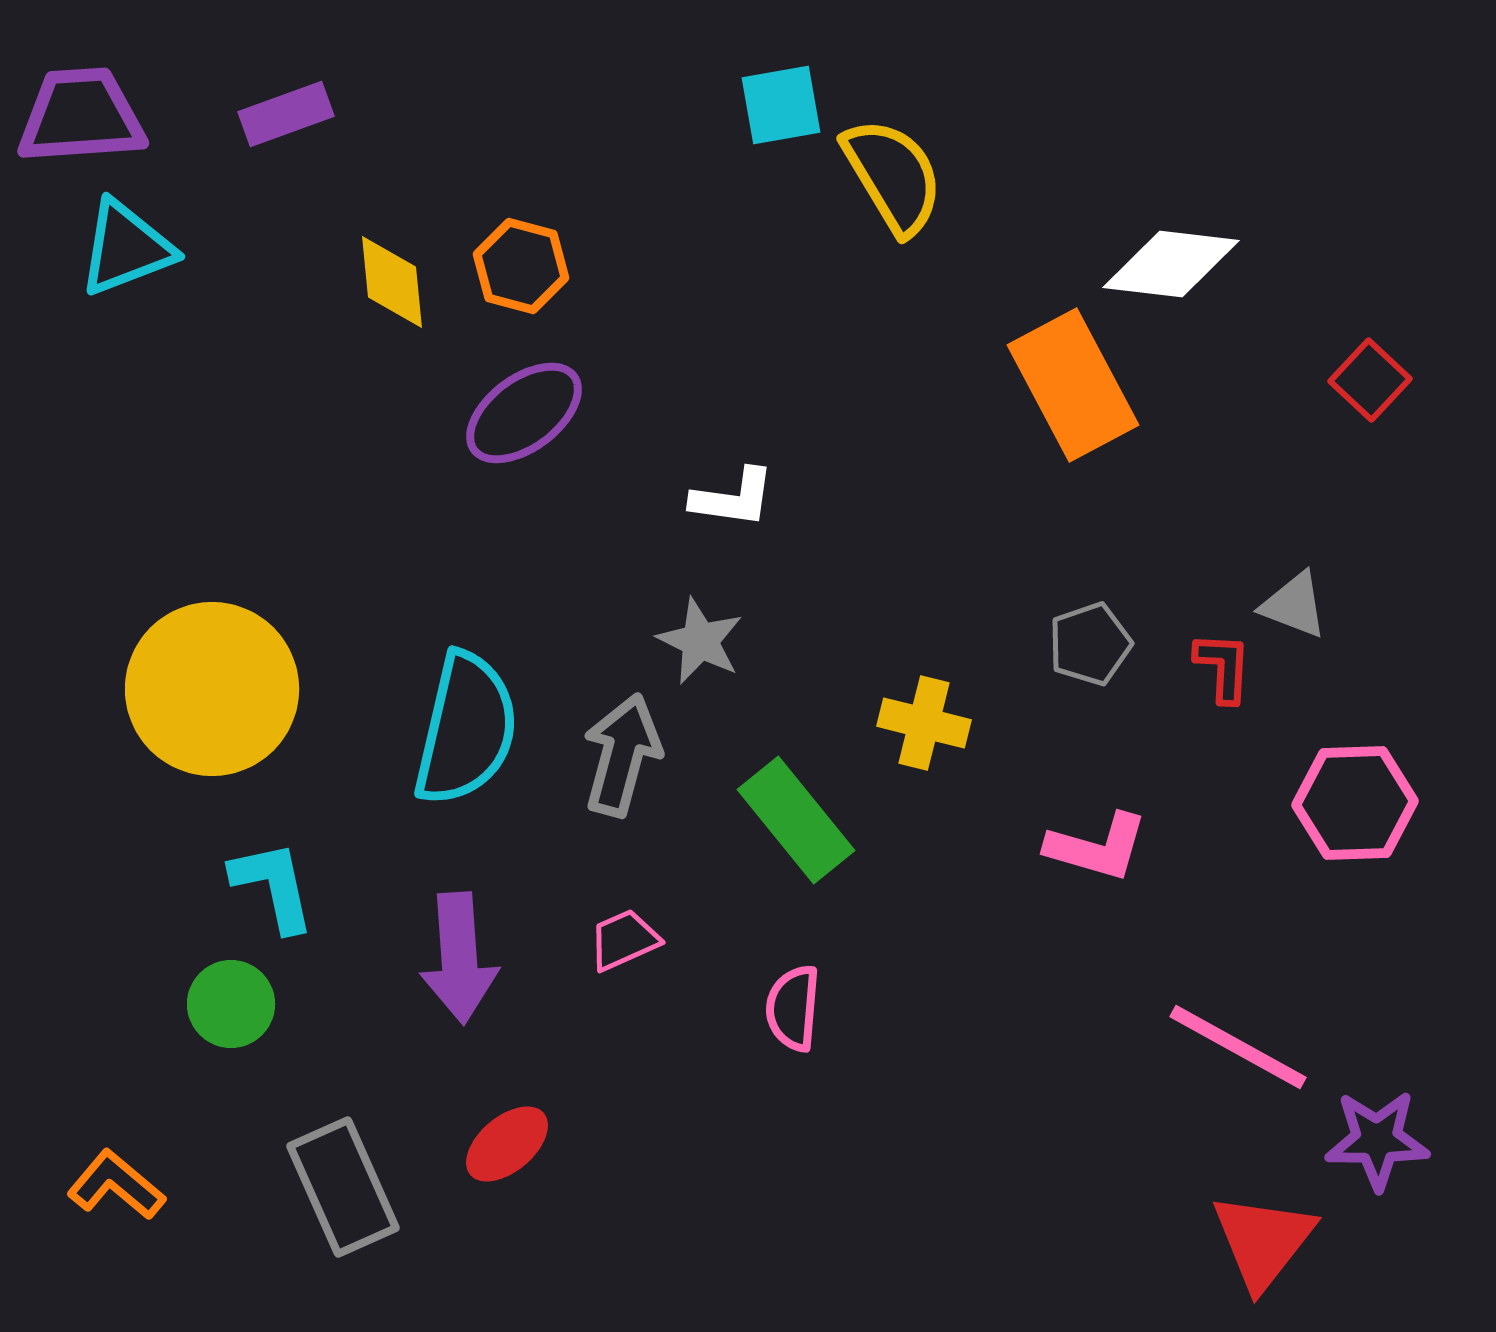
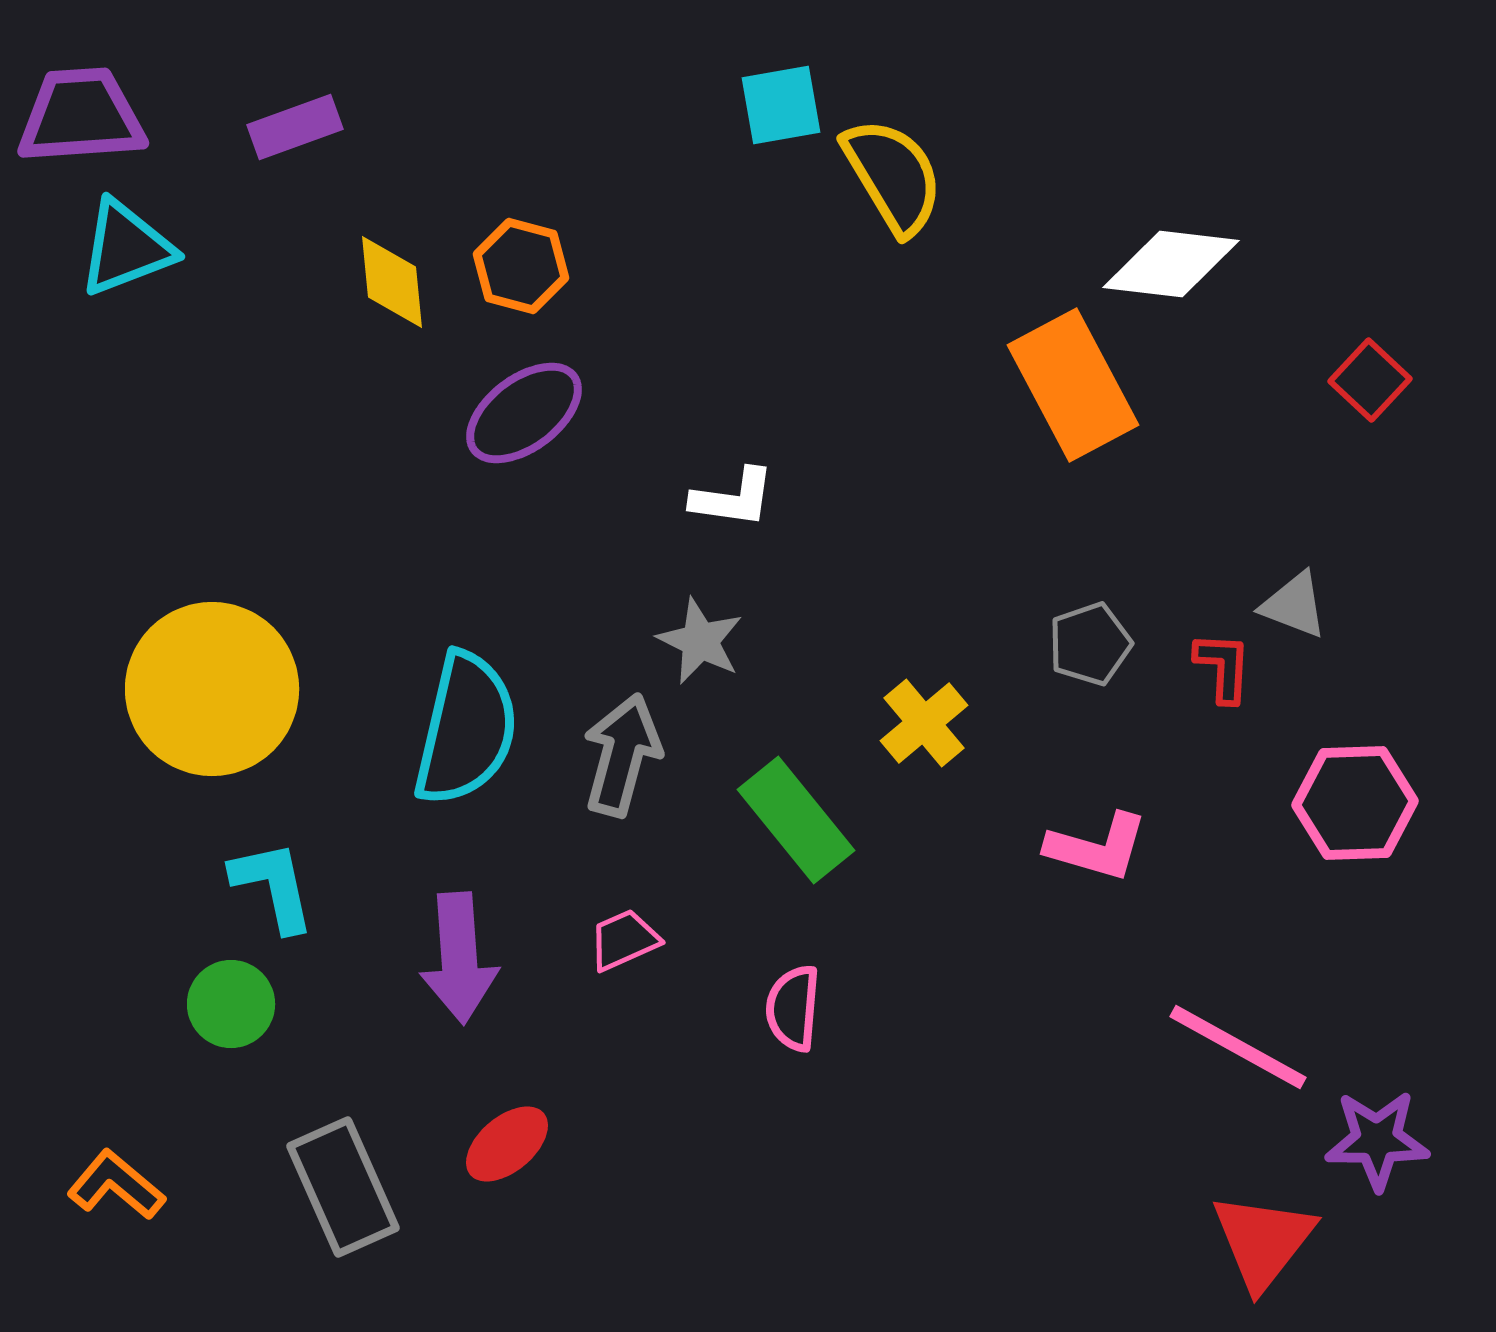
purple rectangle: moved 9 px right, 13 px down
yellow cross: rotated 36 degrees clockwise
